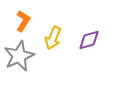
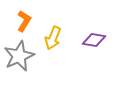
orange L-shape: moved 1 px right
purple diamond: moved 5 px right; rotated 25 degrees clockwise
